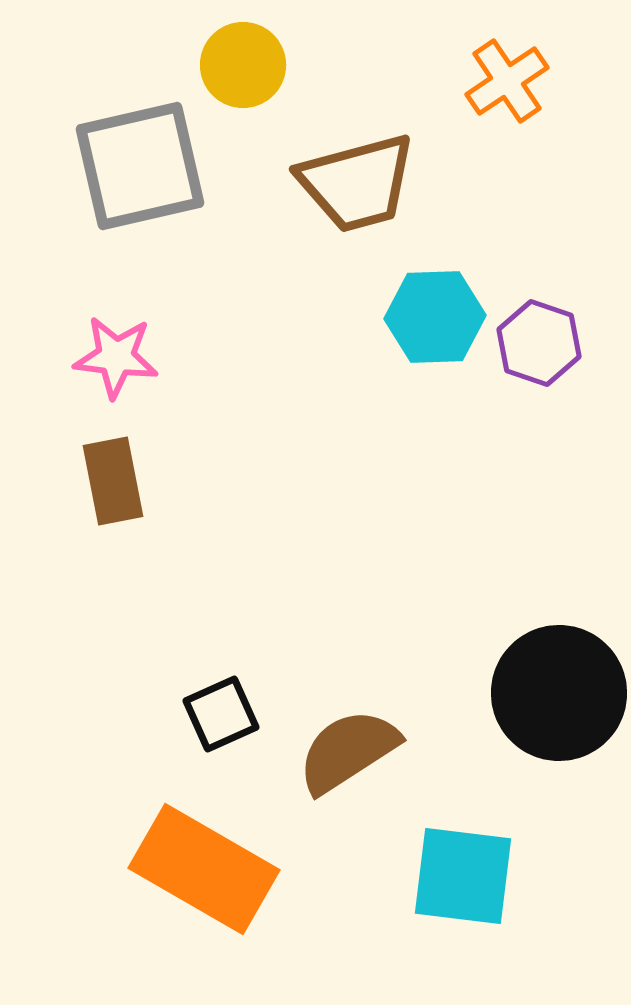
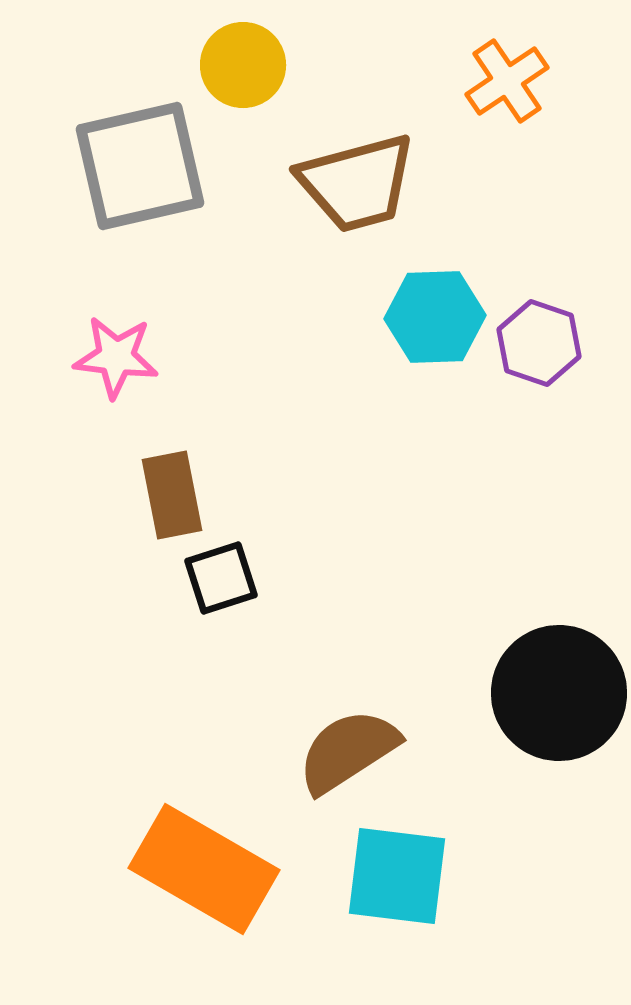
brown rectangle: moved 59 px right, 14 px down
black square: moved 136 px up; rotated 6 degrees clockwise
cyan square: moved 66 px left
